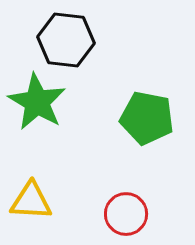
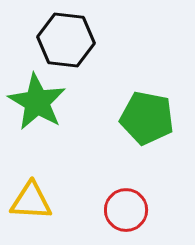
red circle: moved 4 px up
